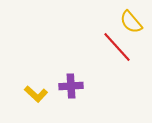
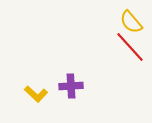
red line: moved 13 px right
